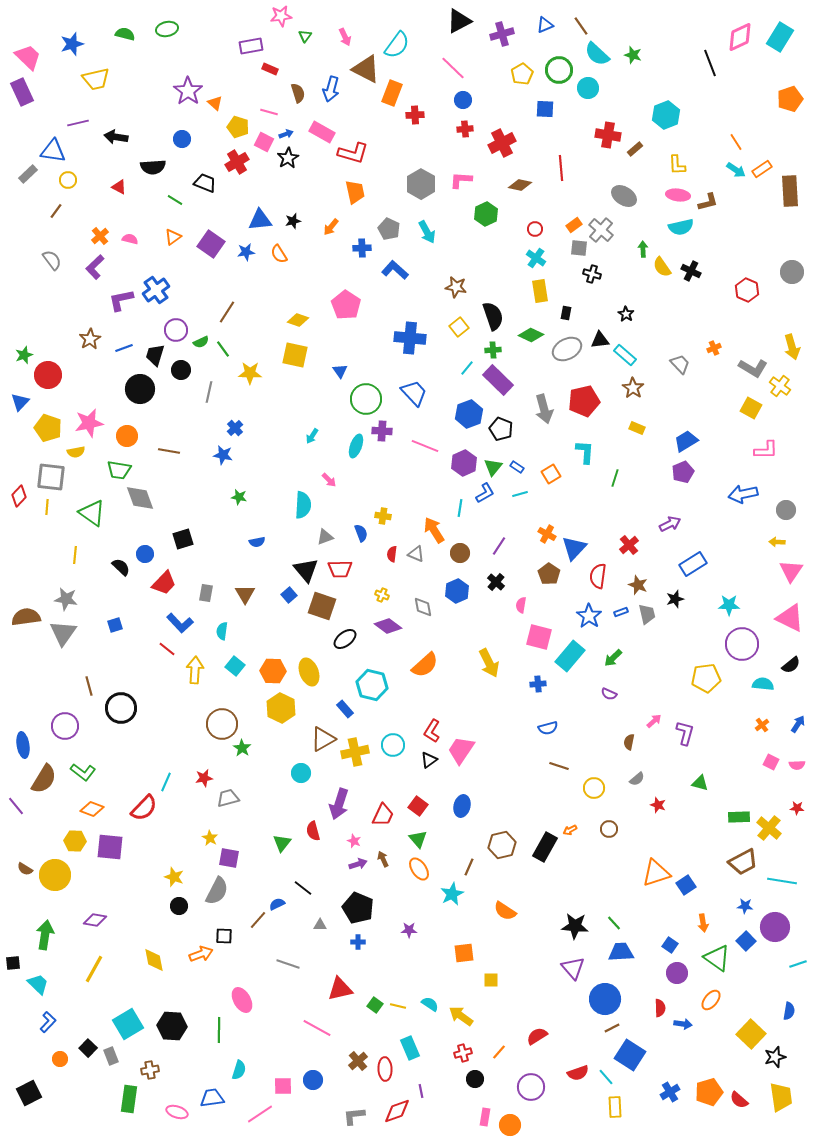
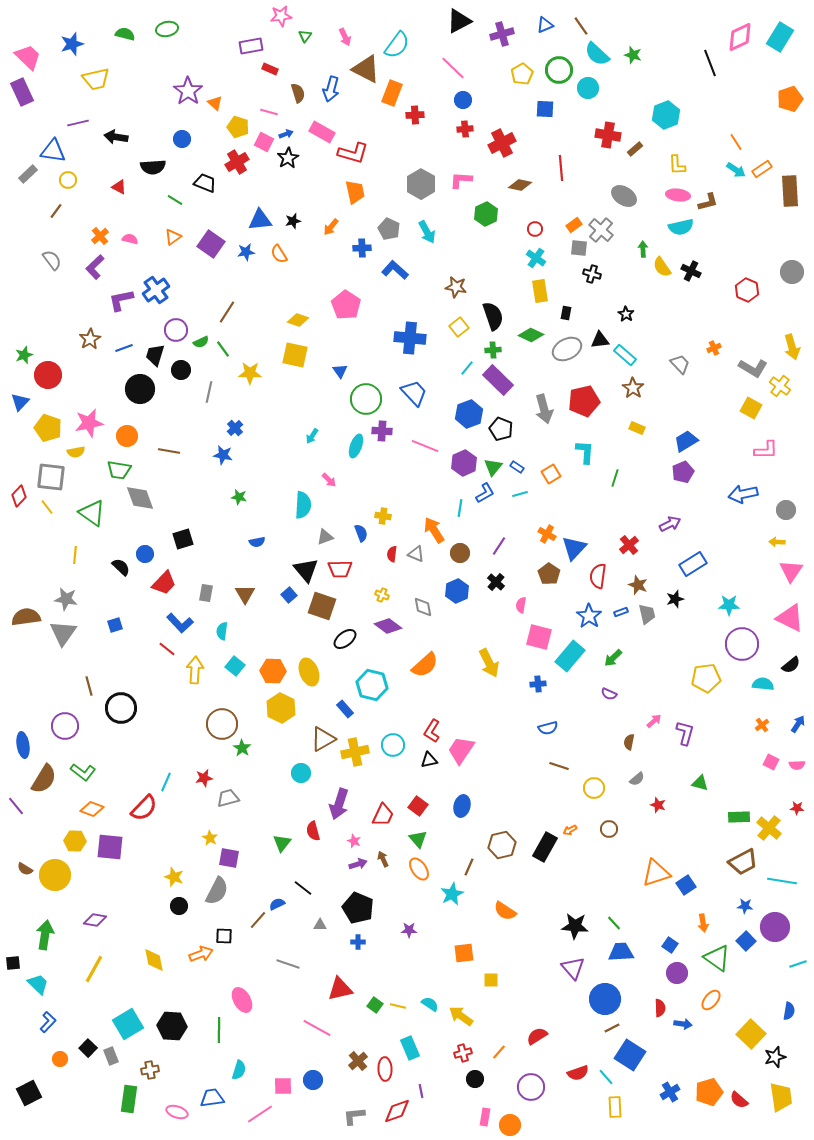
yellow line at (47, 507): rotated 42 degrees counterclockwise
black triangle at (429, 760): rotated 24 degrees clockwise
